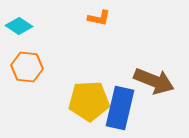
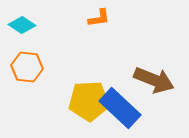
orange L-shape: rotated 20 degrees counterclockwise
cyan diamond: moved 3 px right, 1 px up
brown arrow: moved 1 px up
blue rectangle: rotated 60 degrees counterclockwise
